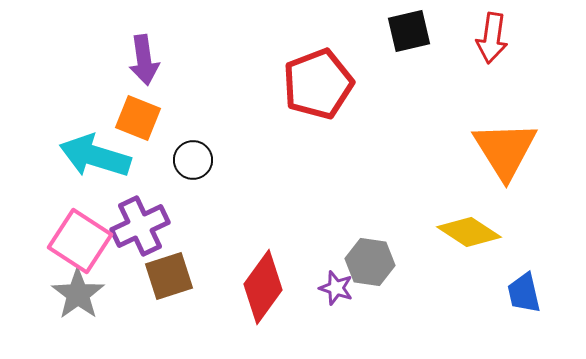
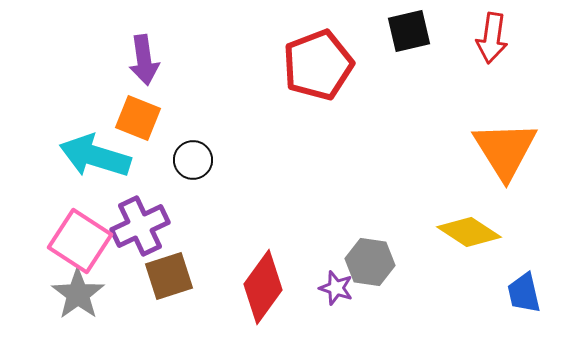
red pentagon: moved 19 px up
